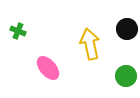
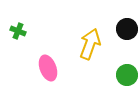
yellow arrow: rotated 32 degrees clockwise
pink ellipse: rotated 20 degrees clockwise
green circle: moved 1 px right, 1 px up
